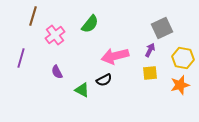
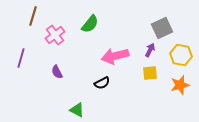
yellow hexagon: moved 2 px left, 3 px up
black semicircle: moved 2 px left, 3 px down
green triangle: moved 5 px left, 20 px down
